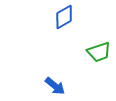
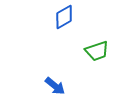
green trapezoid: moved 2 px left, 1 px up
